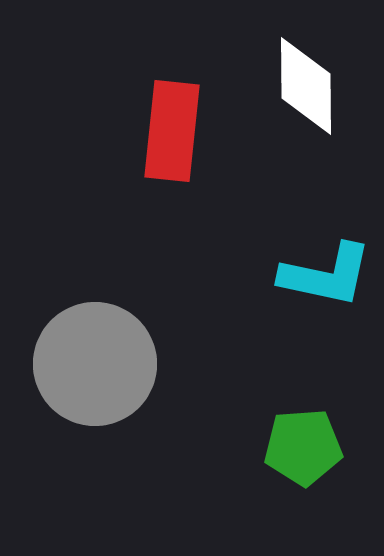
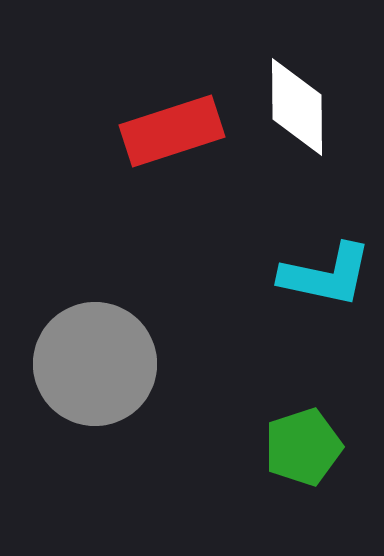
white diamond: moved 9 px left, 21 px down
red rectangle: rotated 66 degrees clockwise
green pentagon: rotated 14 degrees counterclockwise
